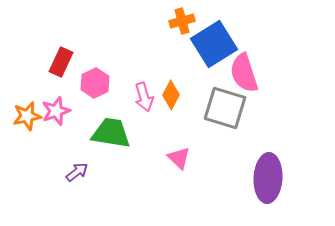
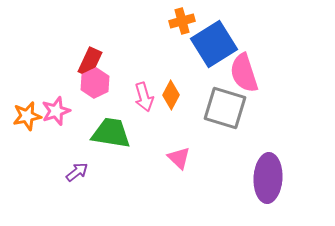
red rectangle: moved 29 px right
